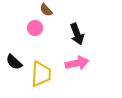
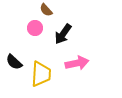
black arrow: moved 14 px left; rotated 55 degrees clockwise
